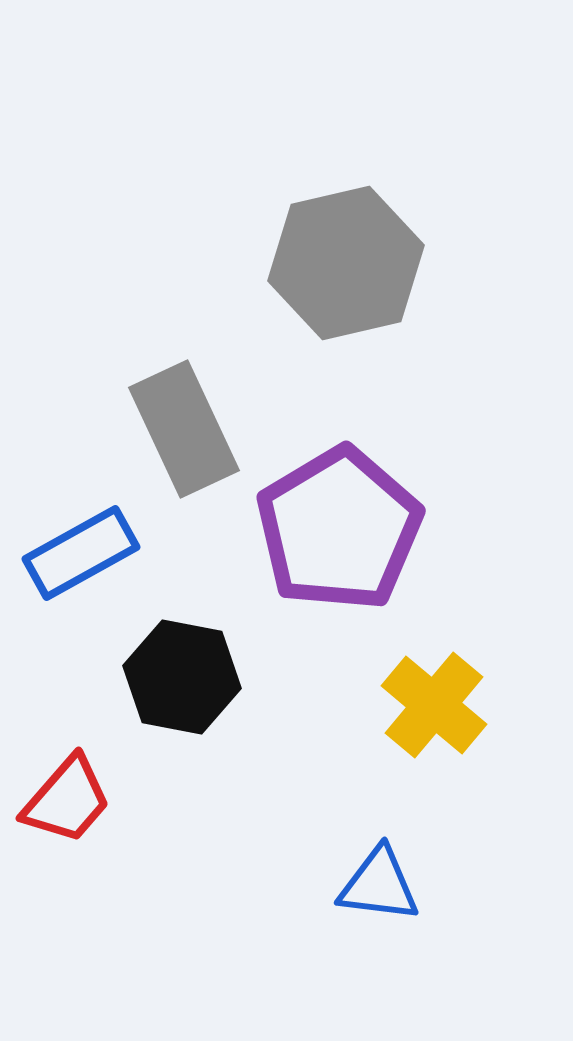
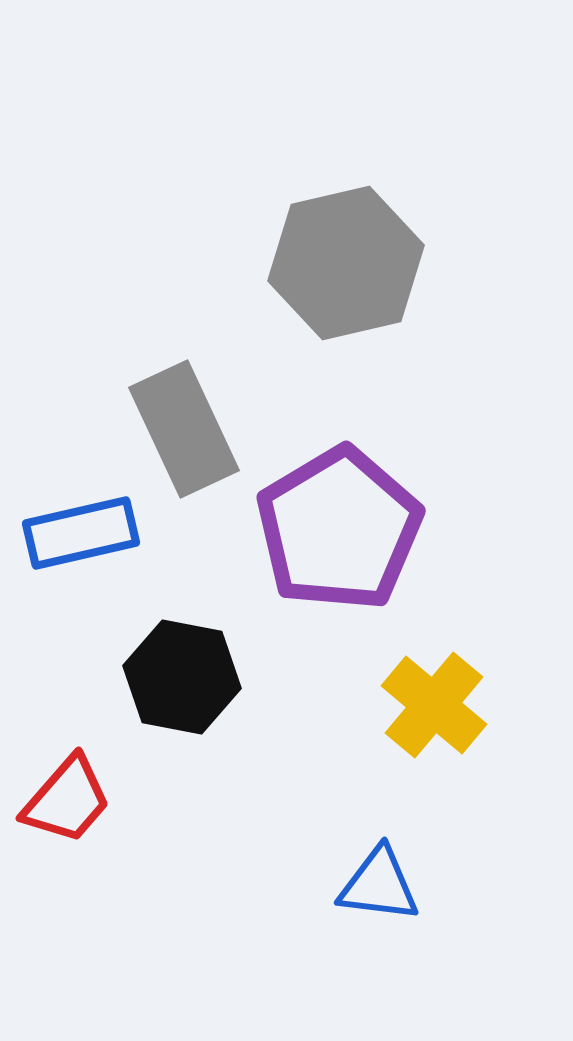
blue rectangle: moved 20 px up; rotated 16 degrees clockwise
